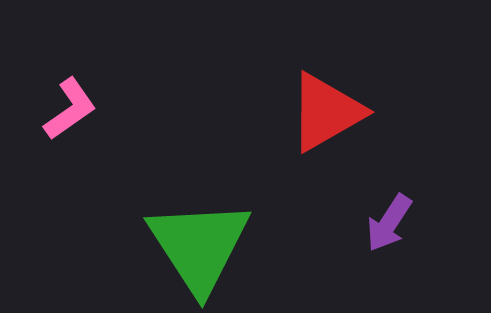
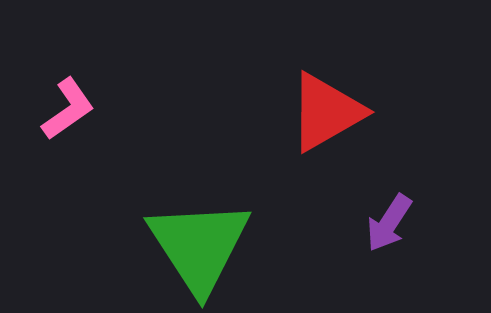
pink L-shape: moved 2 px left
